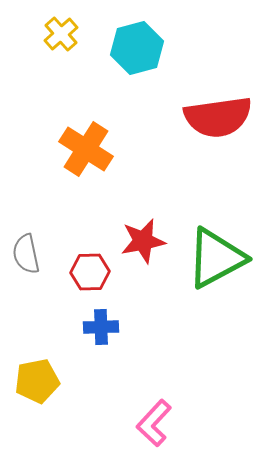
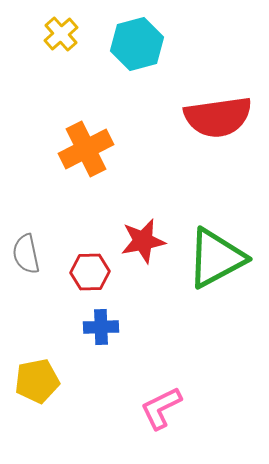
cyan hexagon: moved 4 px up
orange cross: rotated 30 degrees clockwise
pink L-shape: moved 7 px right, 15 px up; rotated 21 degrees clockwise
